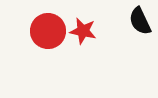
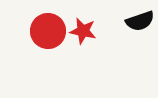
black semicircle: rotated 84 degrees counterclockwise
